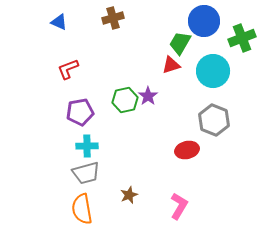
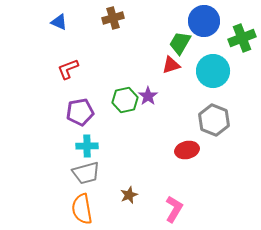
pink L-shape: moved 5 px left, 3 px down
